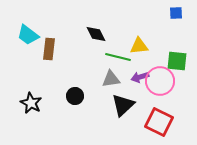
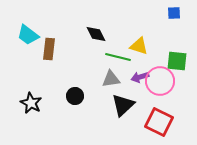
blue square: moved 2 px left
yellow triangle: rotated 24 degrees clockwise
